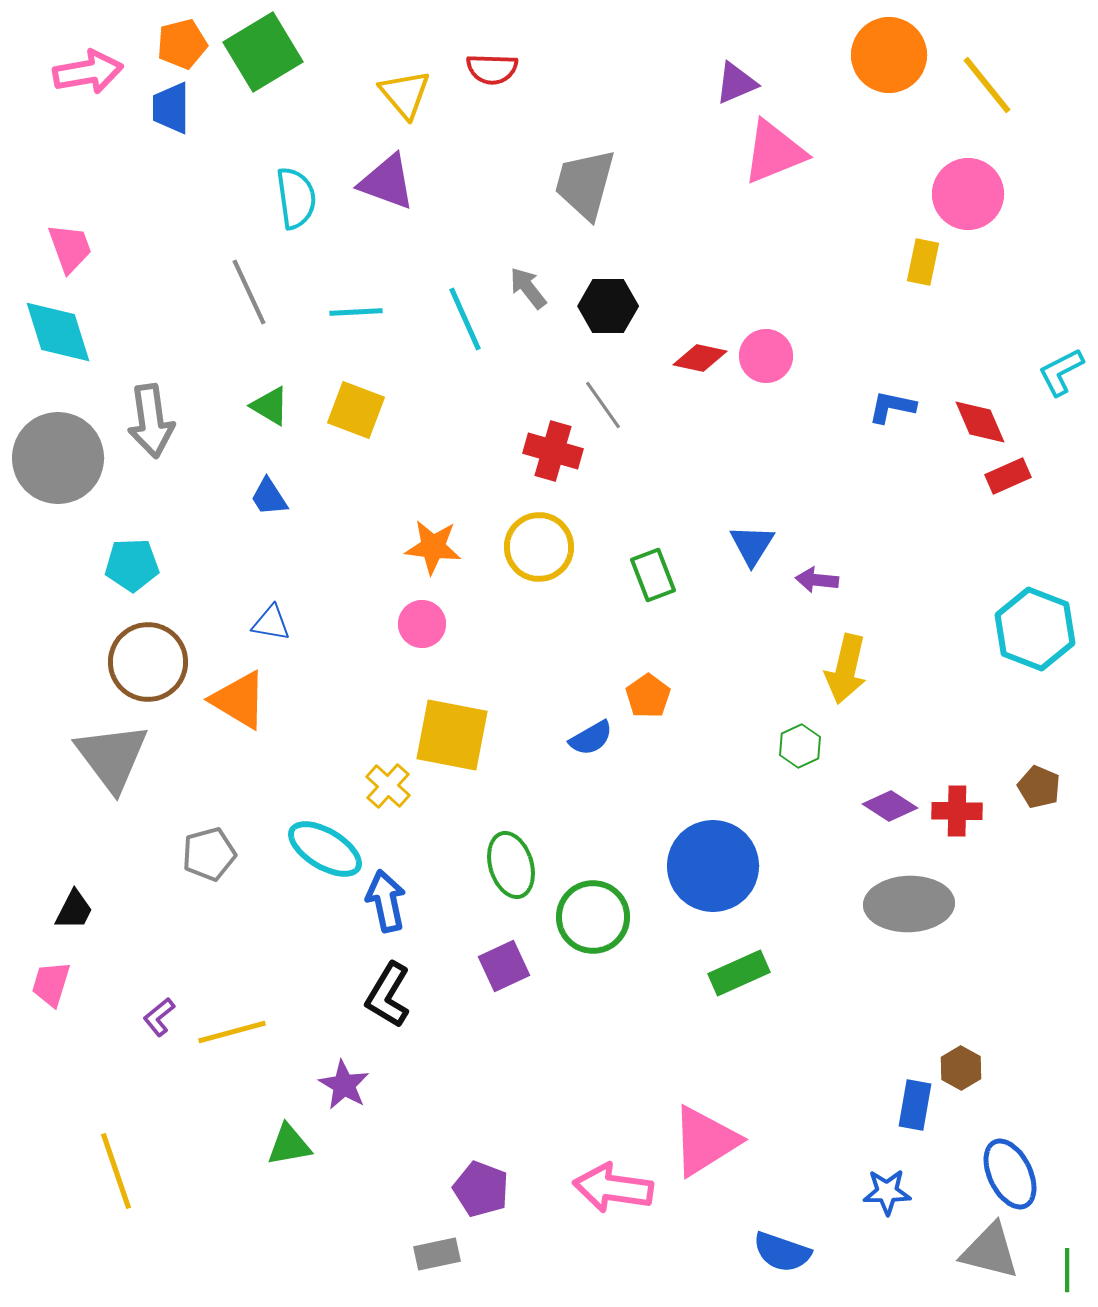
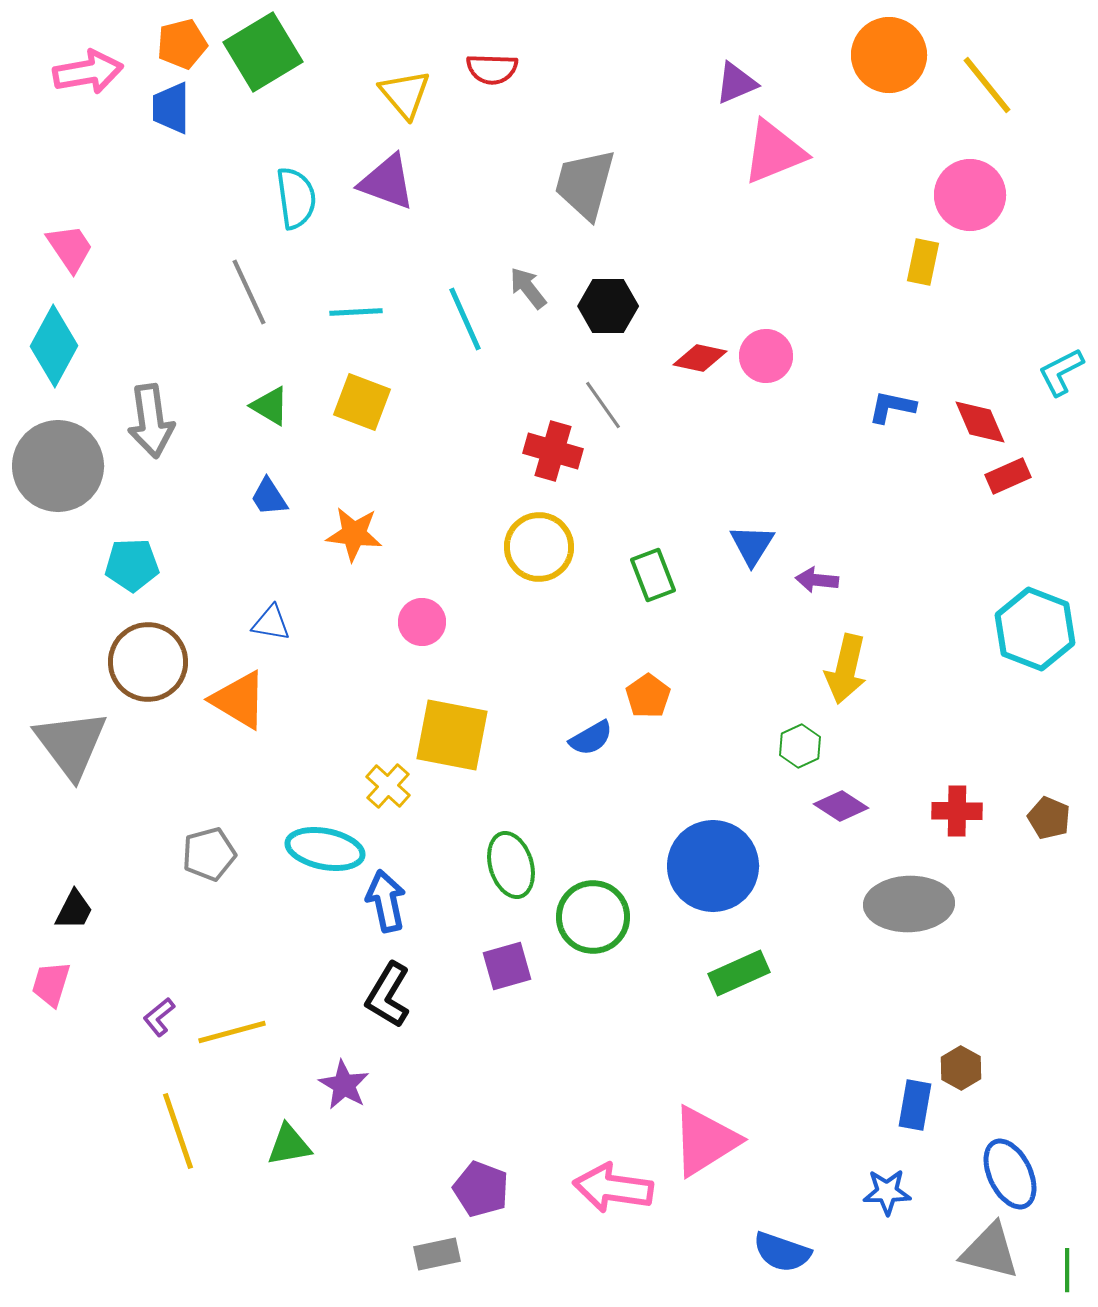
pink circle at (968, 194): moved 2 px right, 1 px down
pink trapezoid at (70, 248): rotated 14 degrees counterclockwise
cyan diamond at (58, 332): moved 4 px left, 14 px down; rotated 46 degrees clockwise
yellow square at (356, 410): moved 6 px right, 8 px up
gray circle at (58, 458): moved 8 px down
orange star at (433, 547): moved 79 px left, 13 px up
pink circle at (422, 624): moved 2 px up
gray triangle at (112, 757): moved 41 px left, 13 px up
brown pentagon at (1039, 787): moved 10 px right, 31 px down
purple diamond at (890, 806): moved 49 px left
cyan ellipse at (325, 849): rotated 20 degrees counterclockwise
purple square at (504, 966): moved 3 px right; rotated 9 degrees clockwise
yellow line at (116, 1171): moved 62 px right, 40 px up
